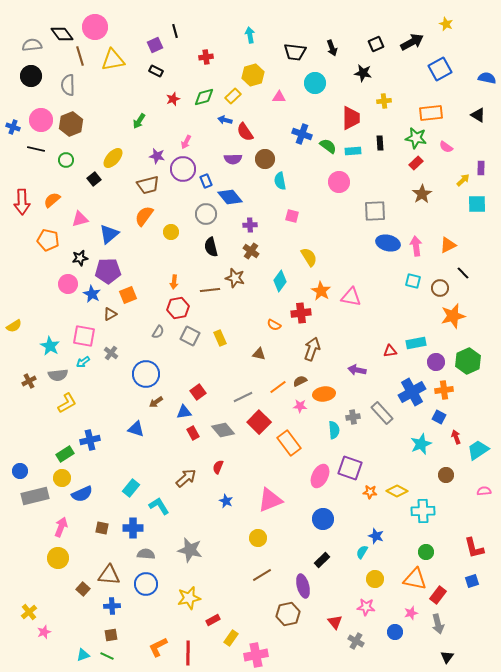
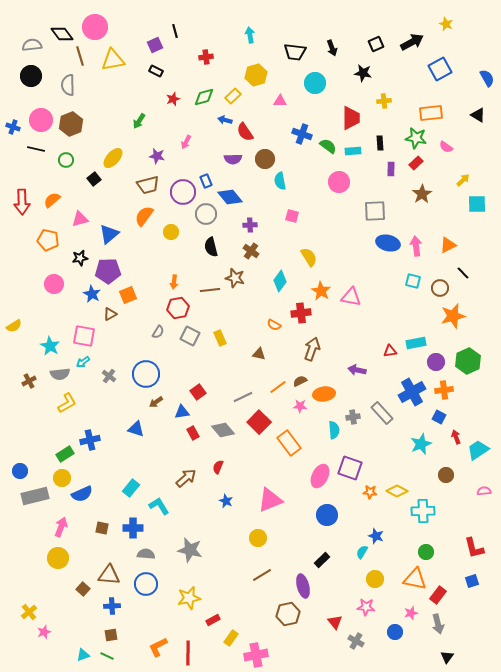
yellow hexagon at (253, 75): moved 3 px right
blue semicircle at (487, 78): rotated 48 degrees clockwise
pink triangle at (279, 97): moved 1 px right, 4 px down
purple rectangle at (481, 168): moved 90 px left, 1 px down
purple circle at (183, 169): moved 23 px down
pink circle at (68, 284): moved 14 px left
gray cross at (111, 353): moved 2 px left, 23 px down
gray semicircle at (58, 375): moved 2 px right, 1 px up
blue triangle at (184, 412): moved 2 px left
blue circle at (323, 519): moved 4 px right, 4 px up
